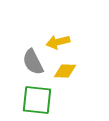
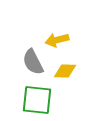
yellow arrow: moved 1 px left, 2 px up
